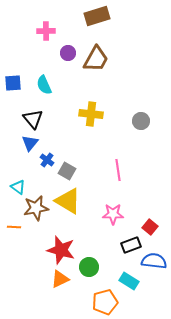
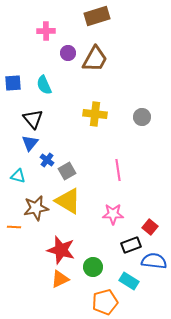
brown trapezoid: moved 1 px left
yellow cross: moved 4 px right
gray circle: moved 1 px right, 4 px up
gray square: rotated 30 degrees clockwise
cyan triangle: moved 11 px up; rotated 21 degrees counterclockwise
green circle: moved 4 px right
